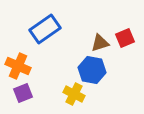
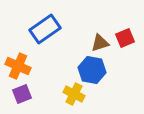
purple square: moved 1 px left, 1 px down
